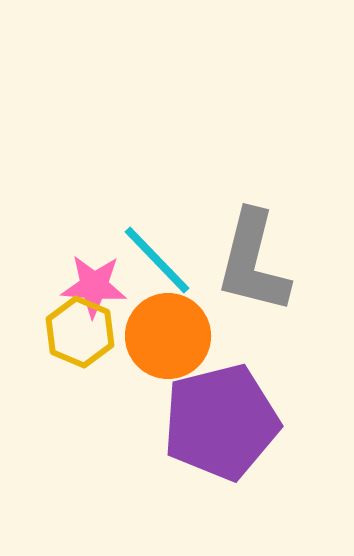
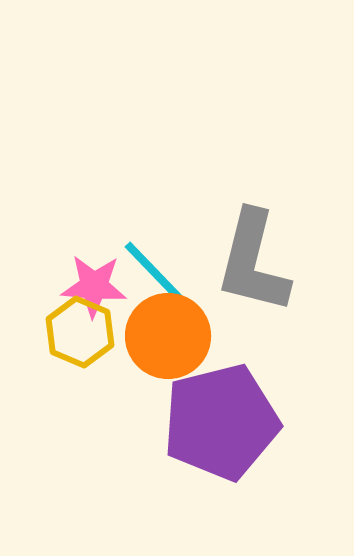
cyan line: moved 15 px down
